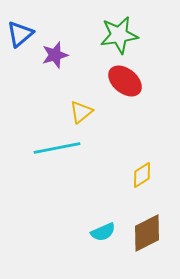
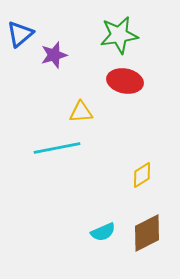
purple star: moved 1 px left
red ellipse: rotated 28 degrees counterclockwise
yellow triangle: rotated 35 degrees clockwise
